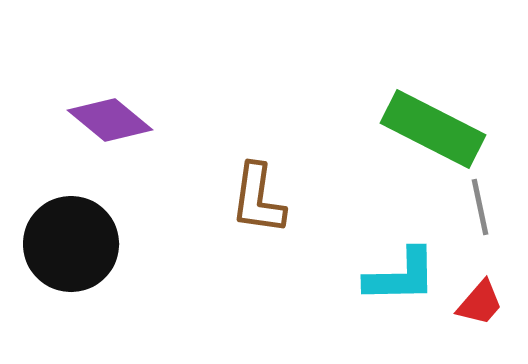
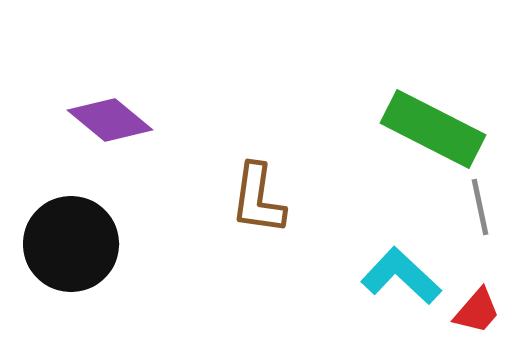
cyan L-shape: rotated 136 degrees counterclockwise
red trapezoid: moved 3 px left, 8 px down
